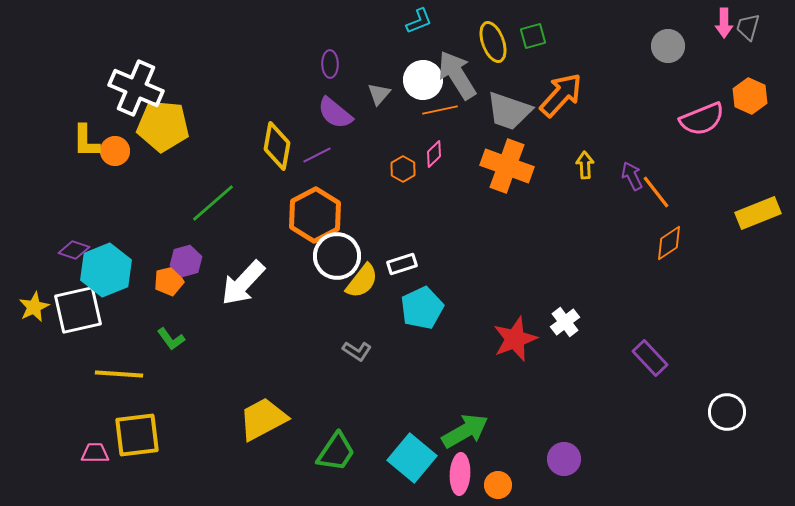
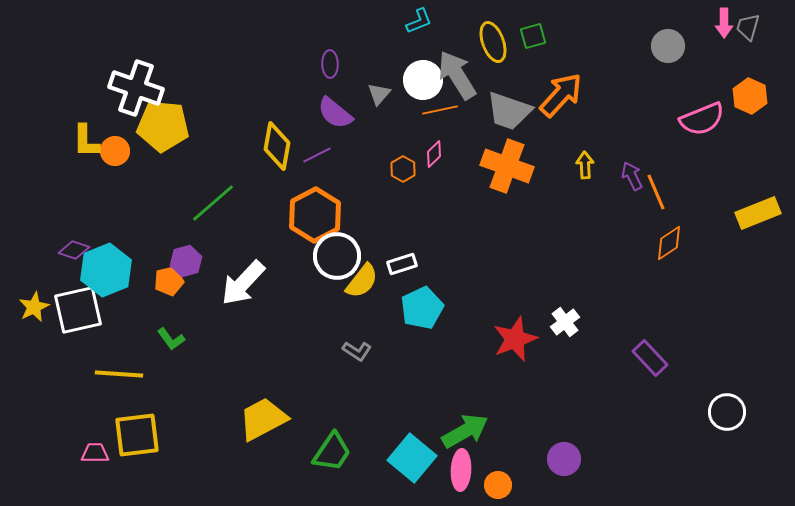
white cross at (136, 88): rotated 4 degrees counterclockwise
orange line at (656, 192): rotated 15 degrees clockwise
green trapezoid at (336, 452): moved 4 px left
pink ellipse at (460, 474): moved 1 px right, 4 px up
